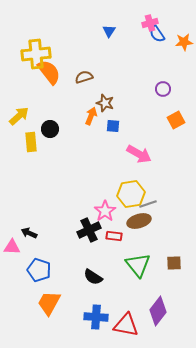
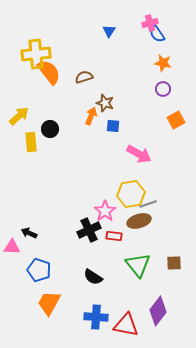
orange star: moved 21 px left, 21 px down; rotated 18 degrees clockwise
